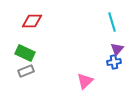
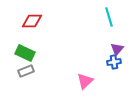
cyan line: moved 3 px left, 5 px up
